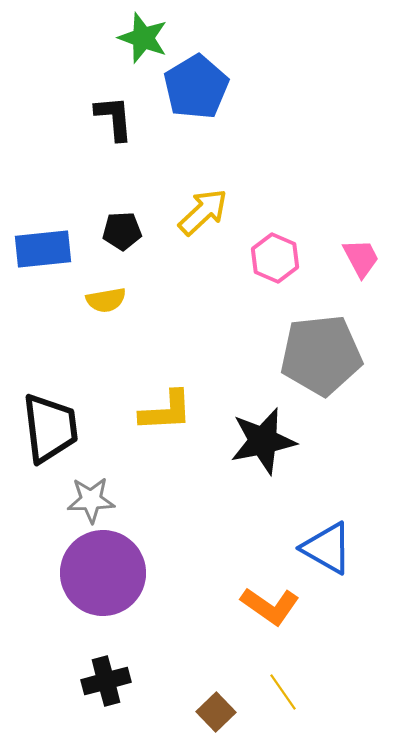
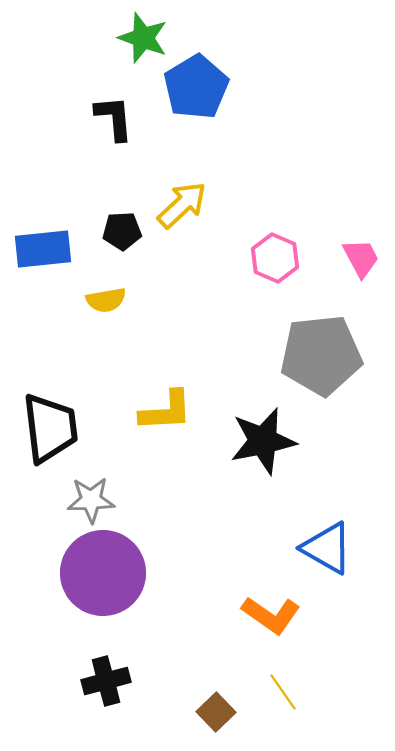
yellow arrow: moved 21 px left, 7 px up
orange L-shape: moved 1 px right, 9 px down
